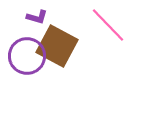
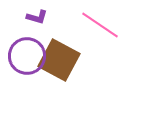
pink line: moved 8 px left; rotated 12 degrees counterclockwise
brown square: moved 2 px right, 14 px down
